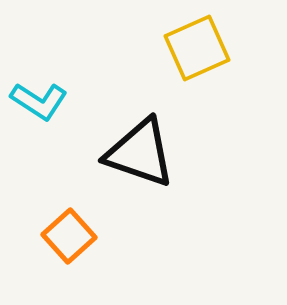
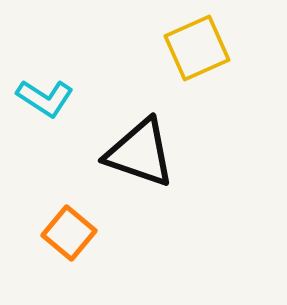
cyan L-shape: moved 6 px right, 3 px up
orange square: moved 3 px up; rotated 8 degrees counterclockwise
